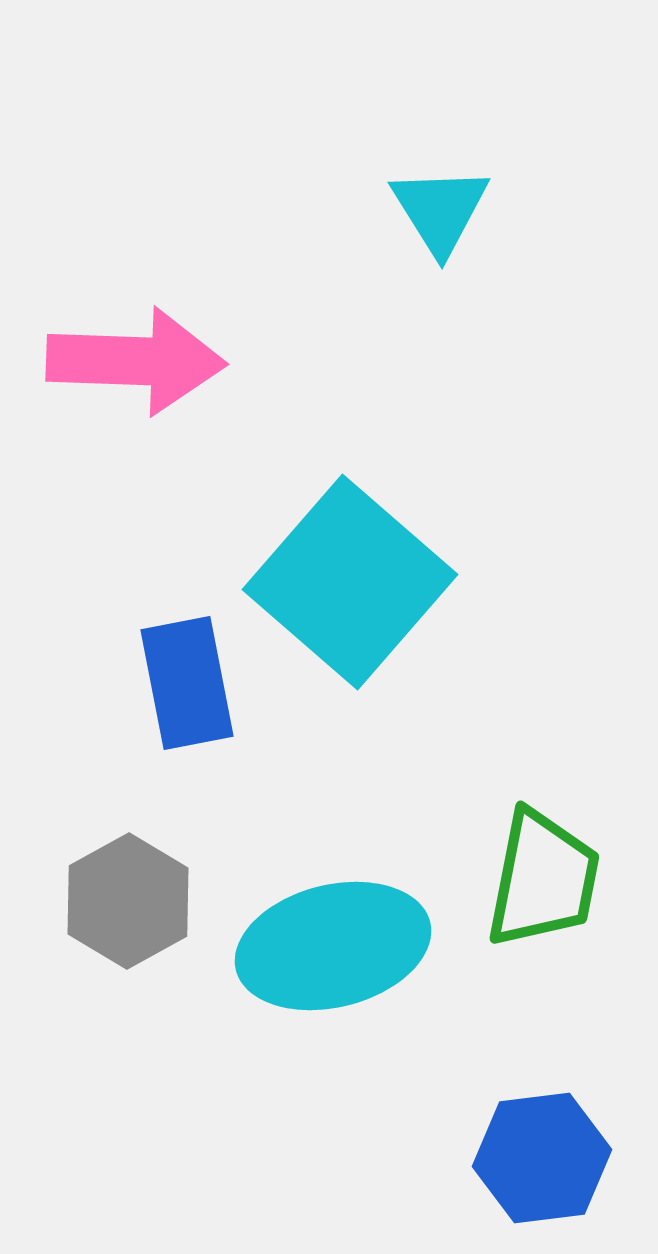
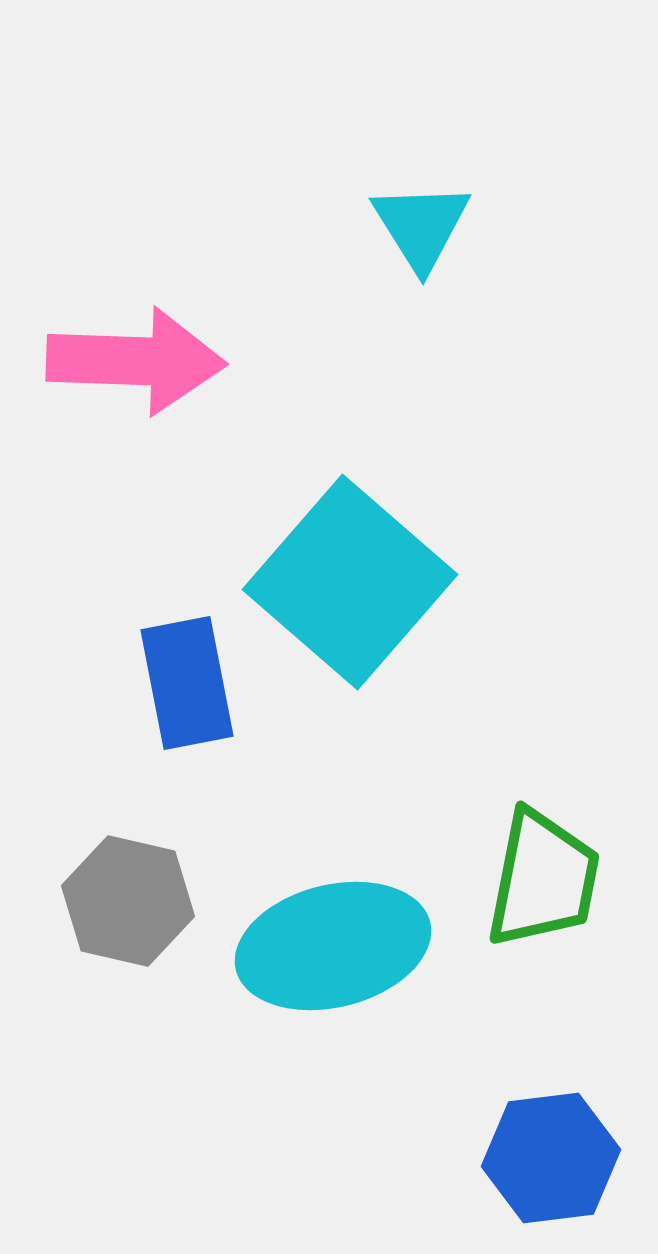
cyan triangle: moved 19 px left, 16 px down
gray hexagon: rotated 18 degrees counterclockwise
blue hexagon: moved 9 px right
